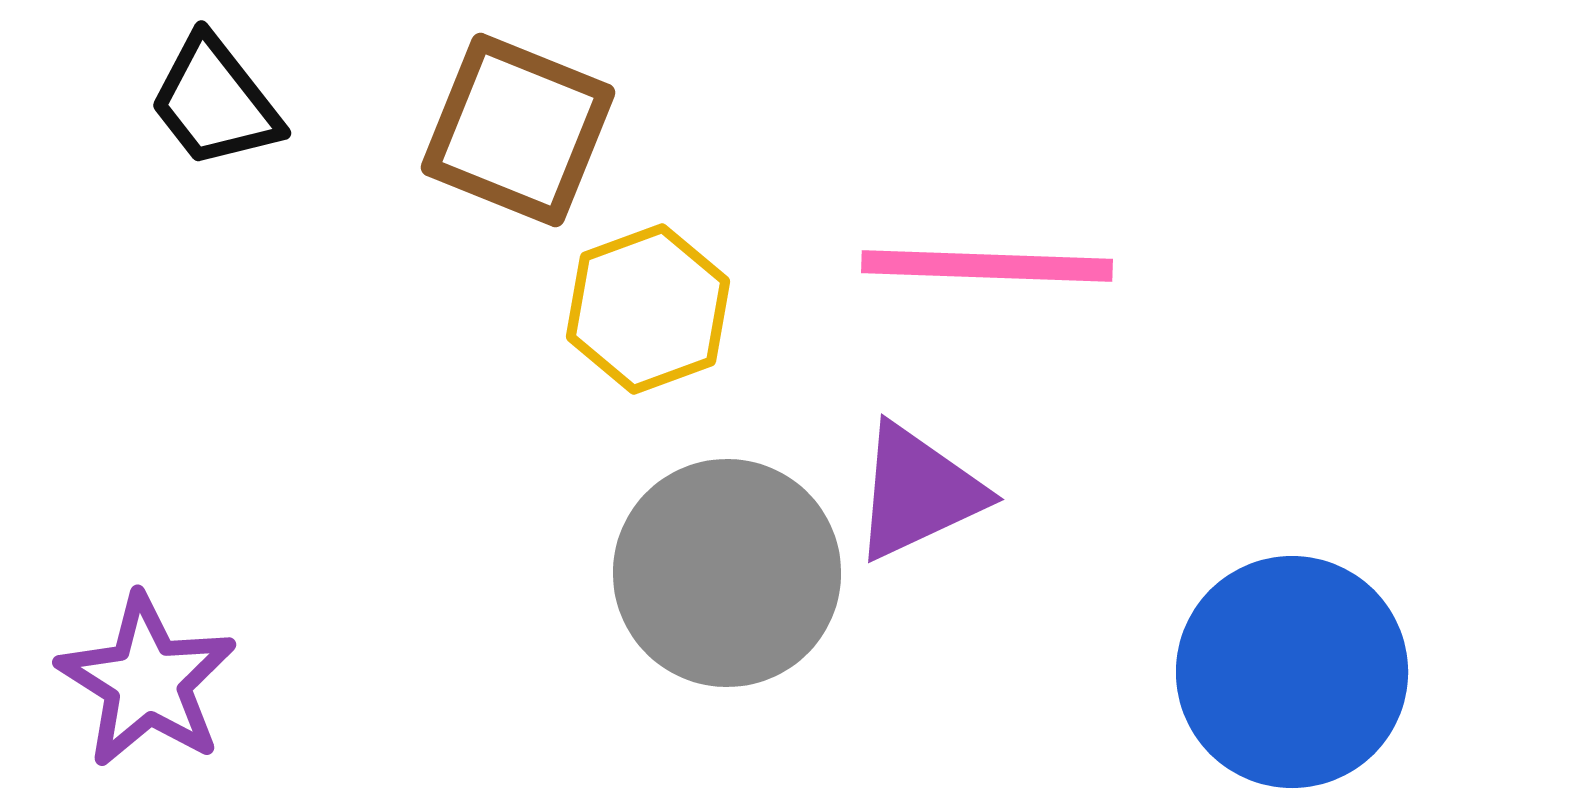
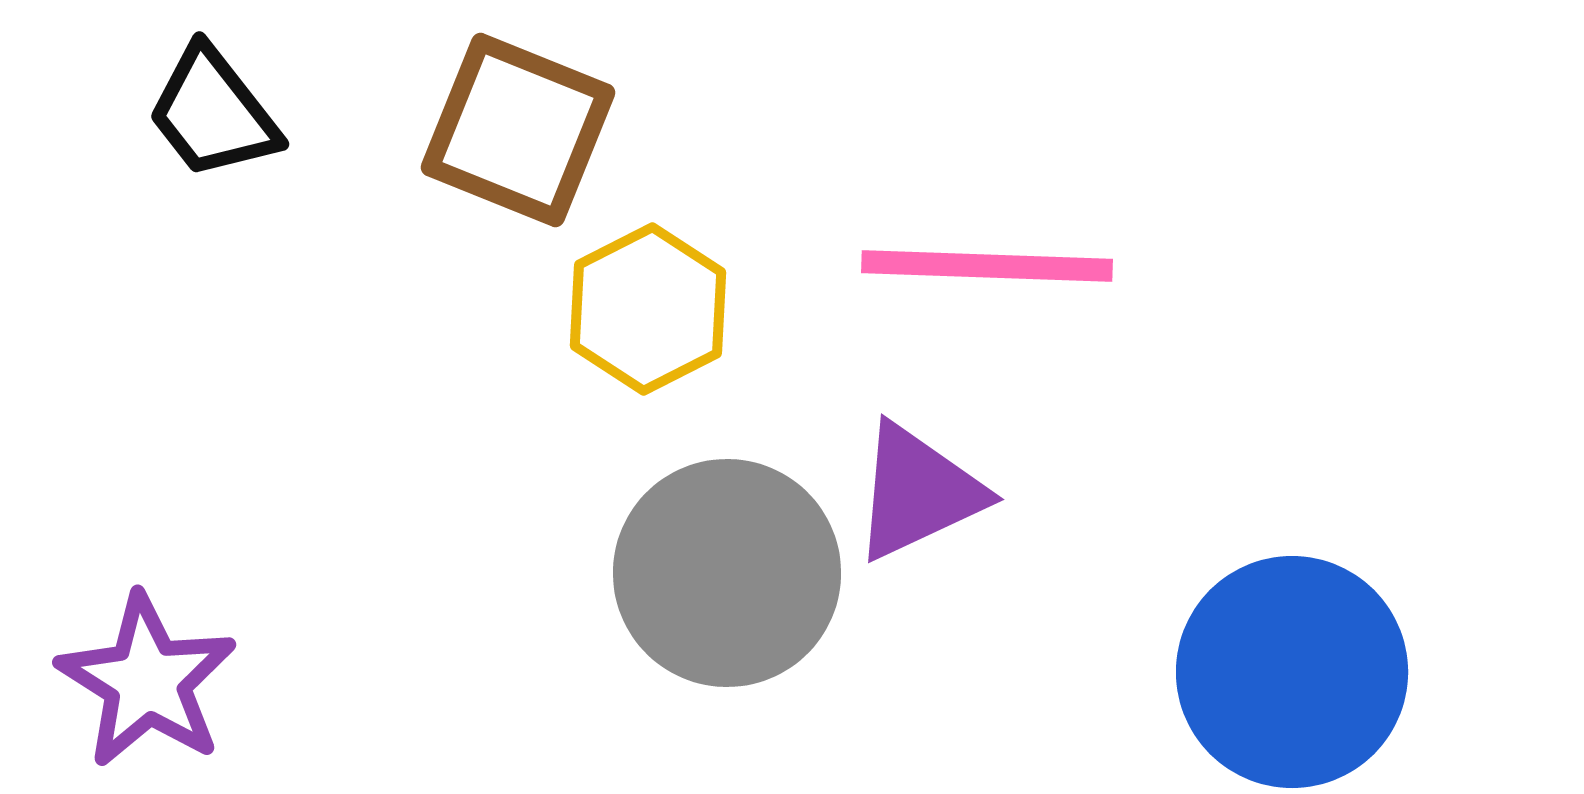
black trapezoid: moved 2 px left, 11 px down
yellow hexagon: rotated 7 degrees counterclockwise
